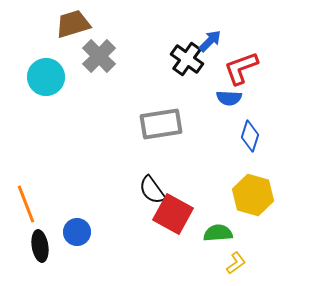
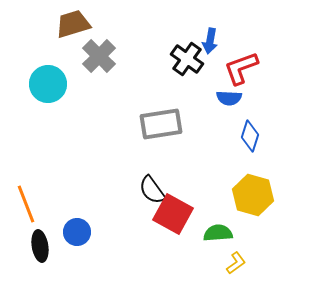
blue arrow: rotated 145 degrees clockwise
cyan circle: moved 2 px right, 7 px down
